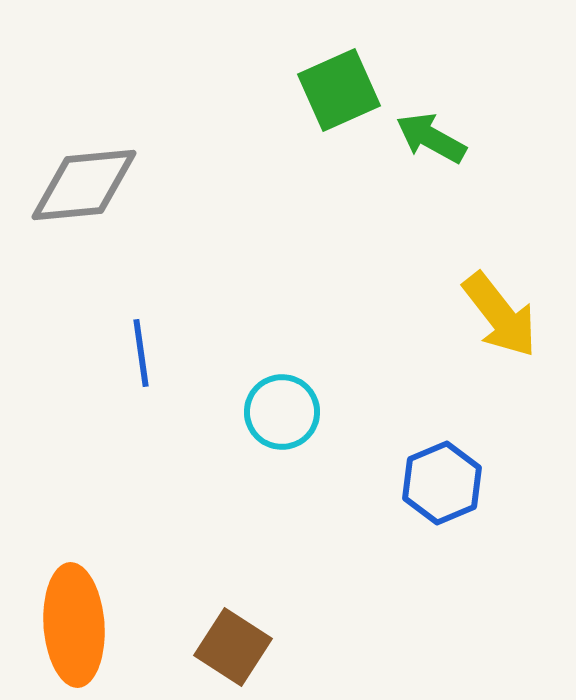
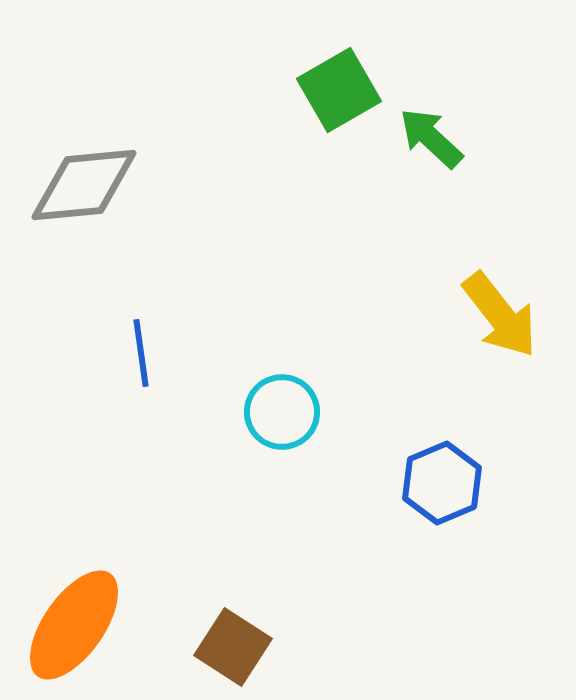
green square: rotated 6 degrees counterclockwise
green arrow: rotated 14 degrees clockwise
orange ellipse: rotated 39 degrees clockwise
